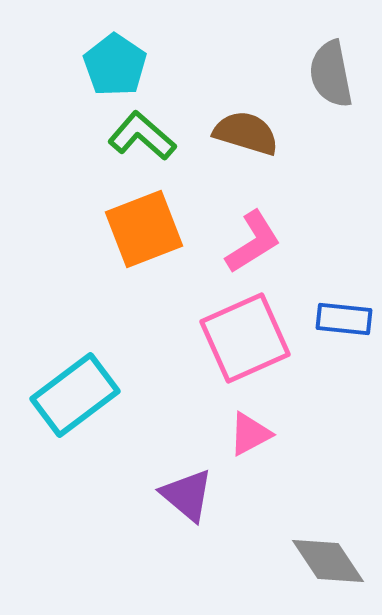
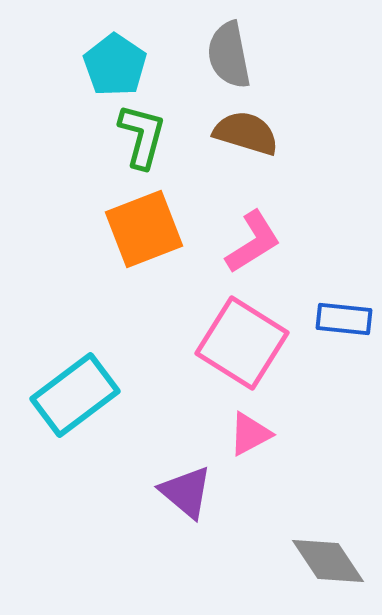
gray semicircle: moved 102 px left, 19 px up
green L-shape: rotated 64 degrees clockwise
pink square: moved 3 px left, 5 px down; rotated 34 degrees counterclockwise
purple triangle: moved 1 px left, 3 px up
